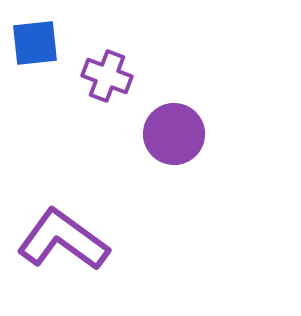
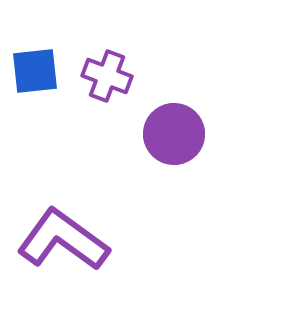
blue square: moved 28 px down
